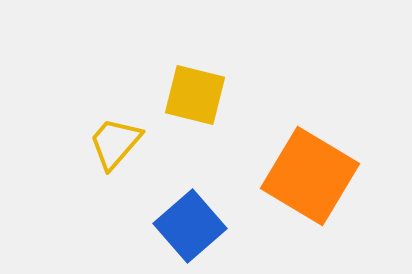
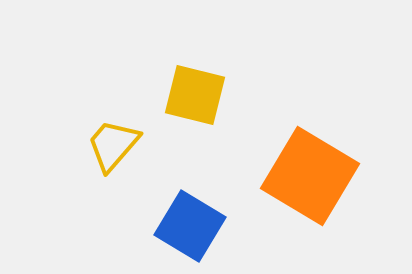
yellow trapezoid: moved 2 px left, 2 px down
blue square: rotated 18 degrees counterclockwise
